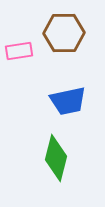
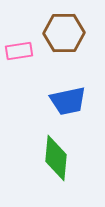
green diamond: rotated 9 degrees counterclockwise
